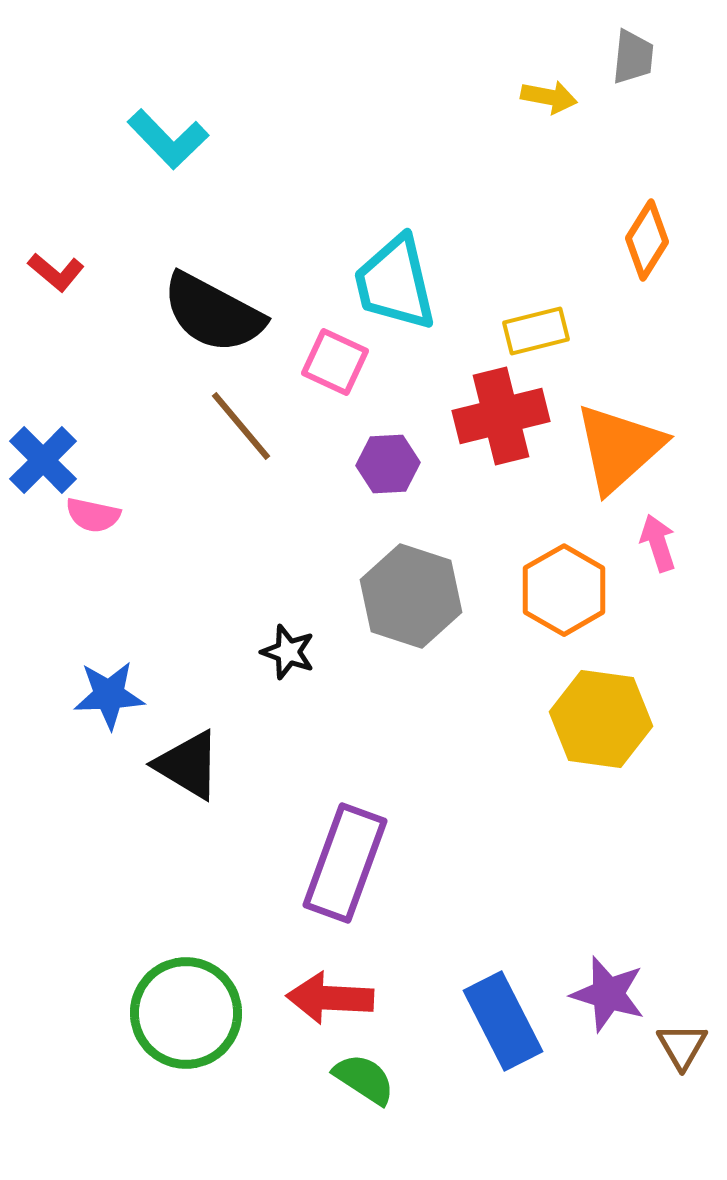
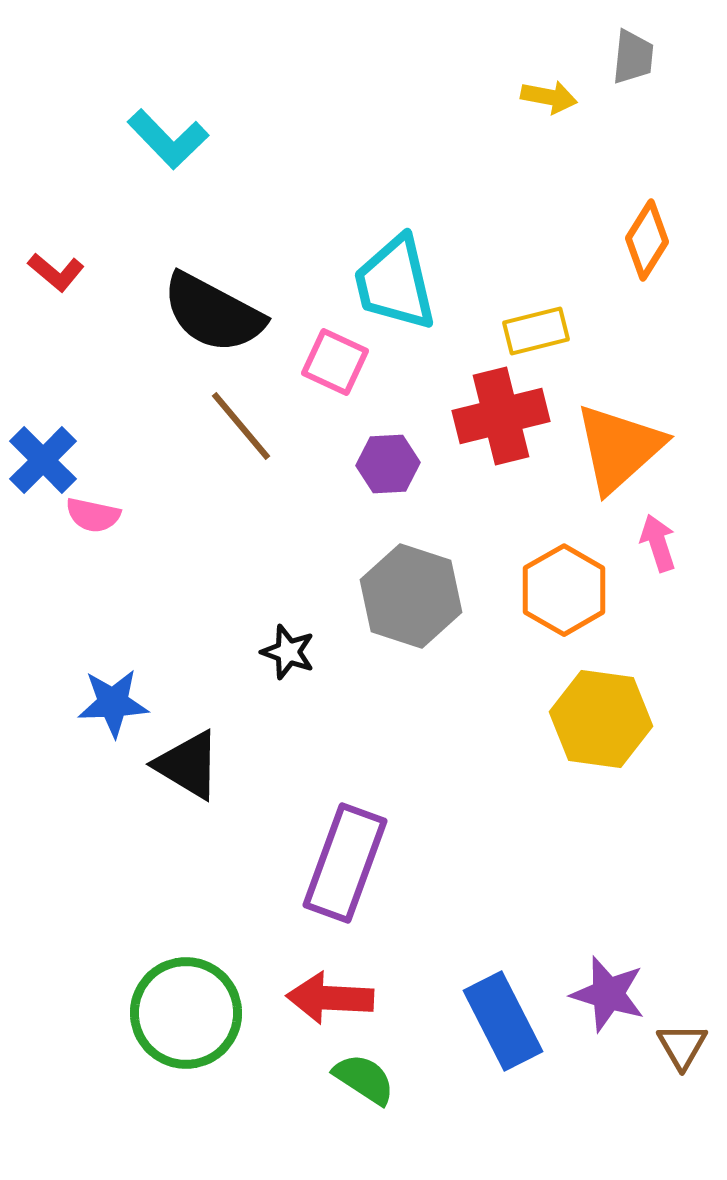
blue star: moved 4 px right, 8 px down
